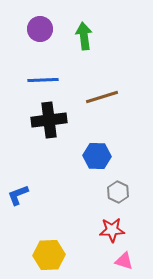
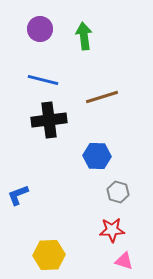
blue line: rotated 16 degrees clockwise
gray hexagon: rotated 10 degrees counterclockwise
